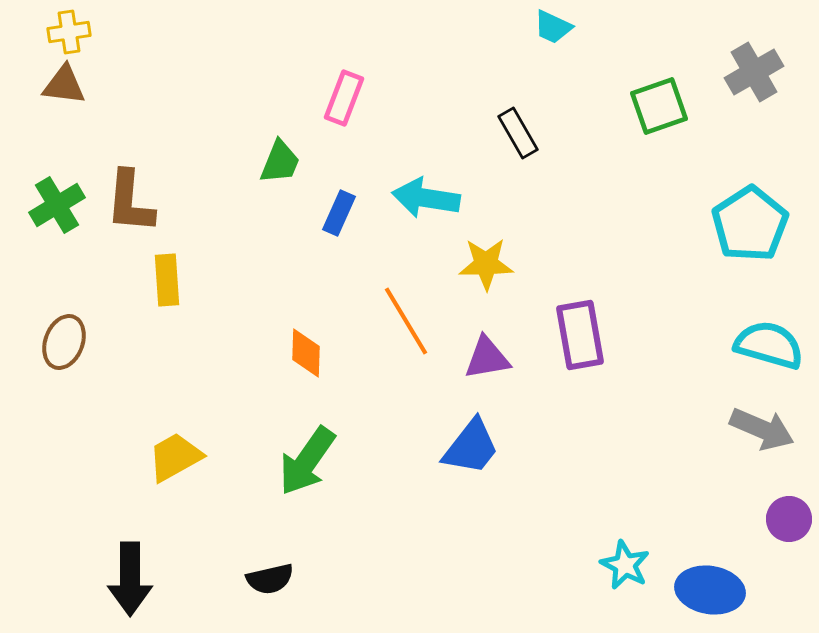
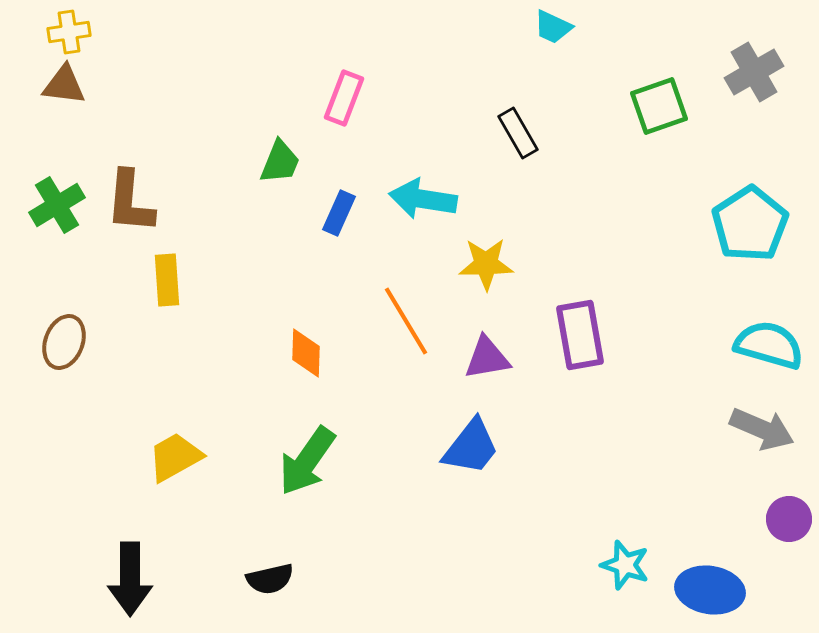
cyan arrow: moved 3 px left, 1 px down
cyan star: rotated 9 degrees counterclockwise
